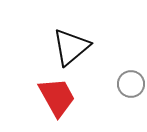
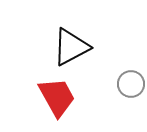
black triangle: rotated 12 degrees clockwise
